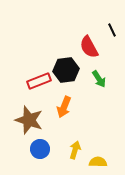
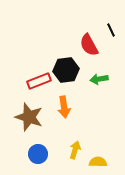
black line: moved 1 px left
red semicircle: moved 2 px up
green arrow: rotated 114 degrees clockwise
orange arrow: rotated 30 degrees counterclockwise
brown star: moved 3 px up
blue circle: moved 2 px left, 5 px down
